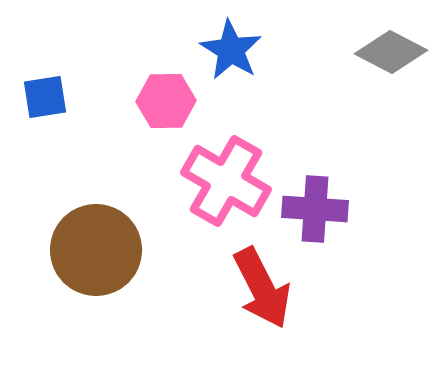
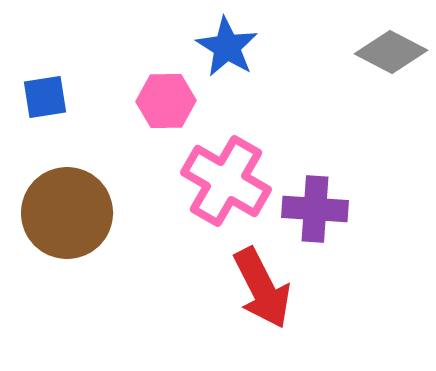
blue star: moved 4 px left, 3 px up
brown circle: moved 29 px left, 37 px up
